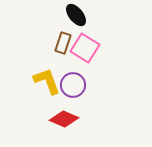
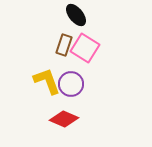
brown rectangle: moved 1 px right, 2 px down
purple circle: moved 2 px left, 1 px up
